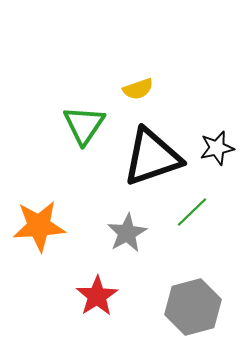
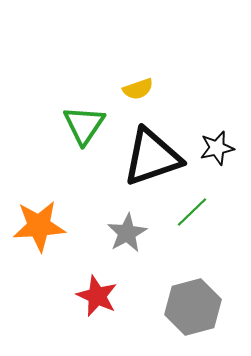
red star: rotated 15 degrees counterclockwise
